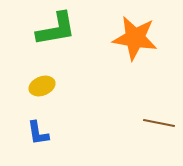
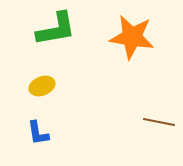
orange star: moved 3 px left, 1 px up
brown line: moved 1 px up
